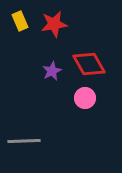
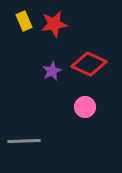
yellow rectangle: moved 4 px right
red diamond: rotated 36 degrees counterclockwise
pink circle: moved 9 px down
